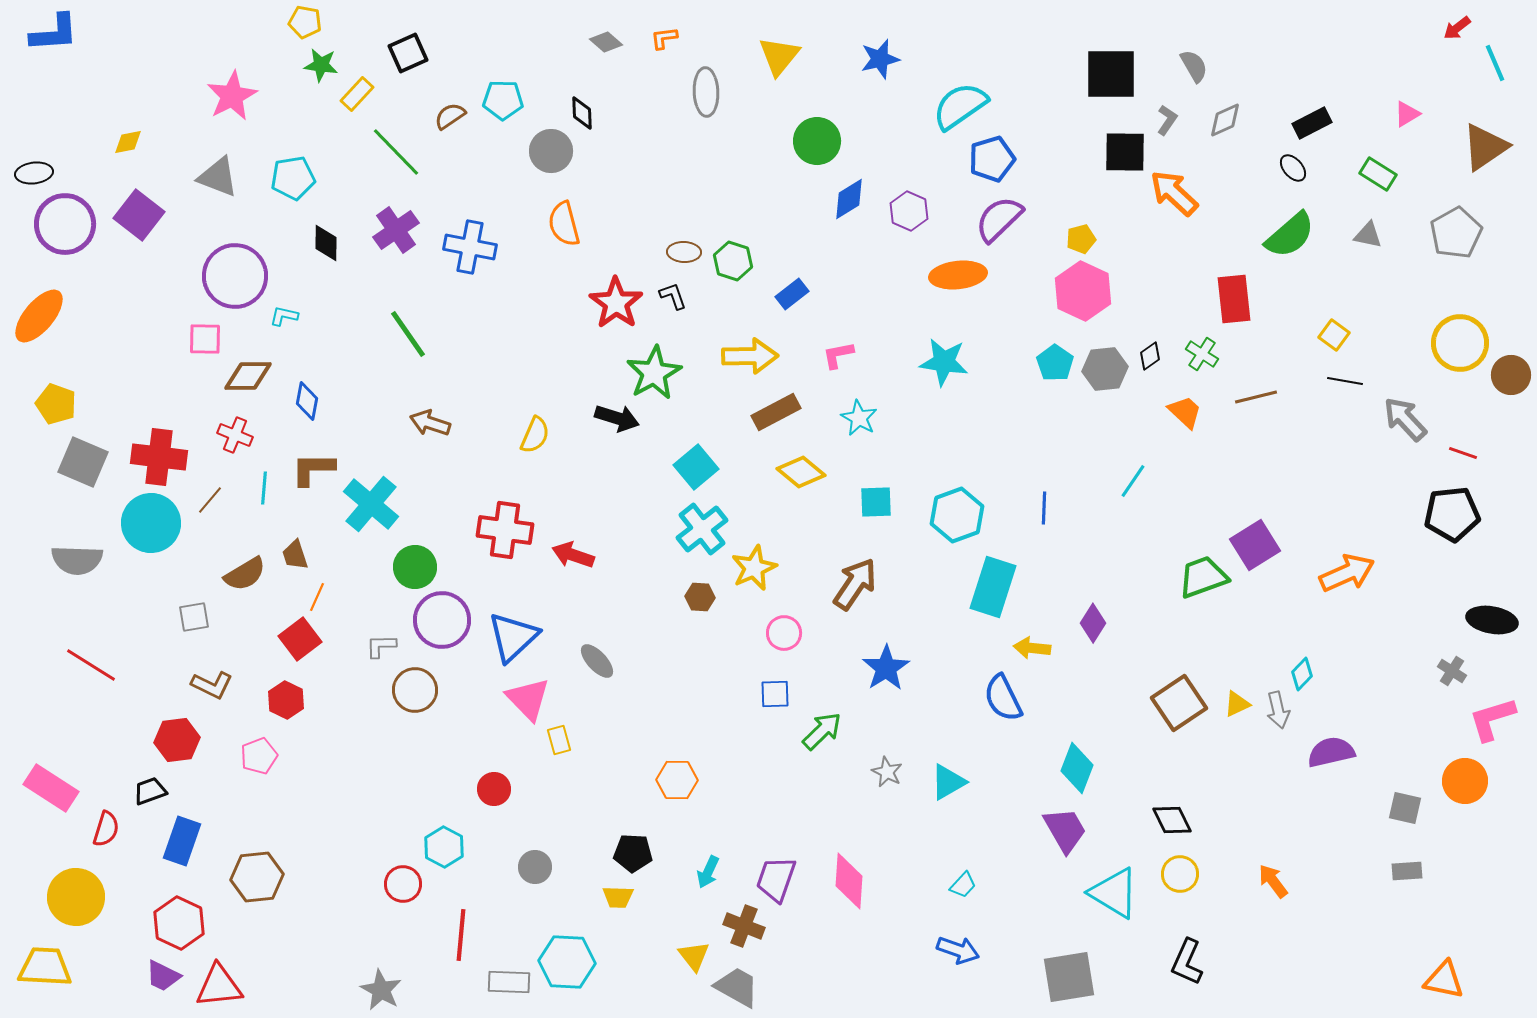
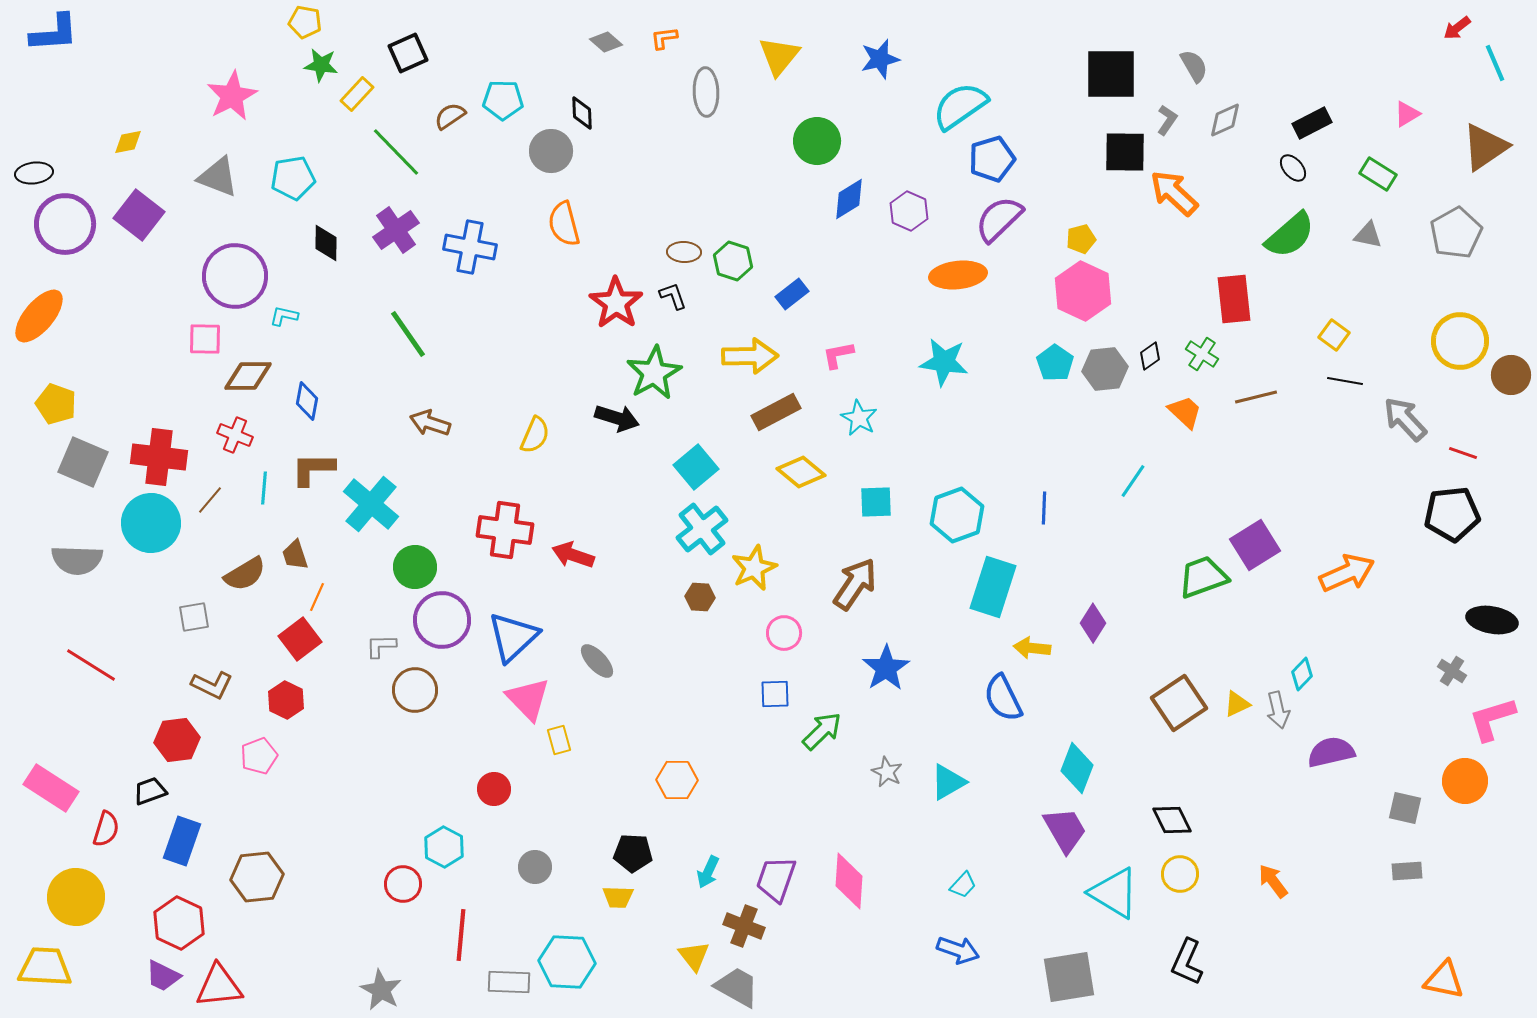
yellow circle at (1460, 343): moved 2 px up
